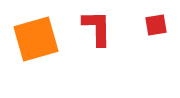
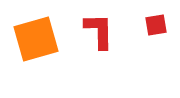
red L-shape: moved 2 px right, 3 px down
